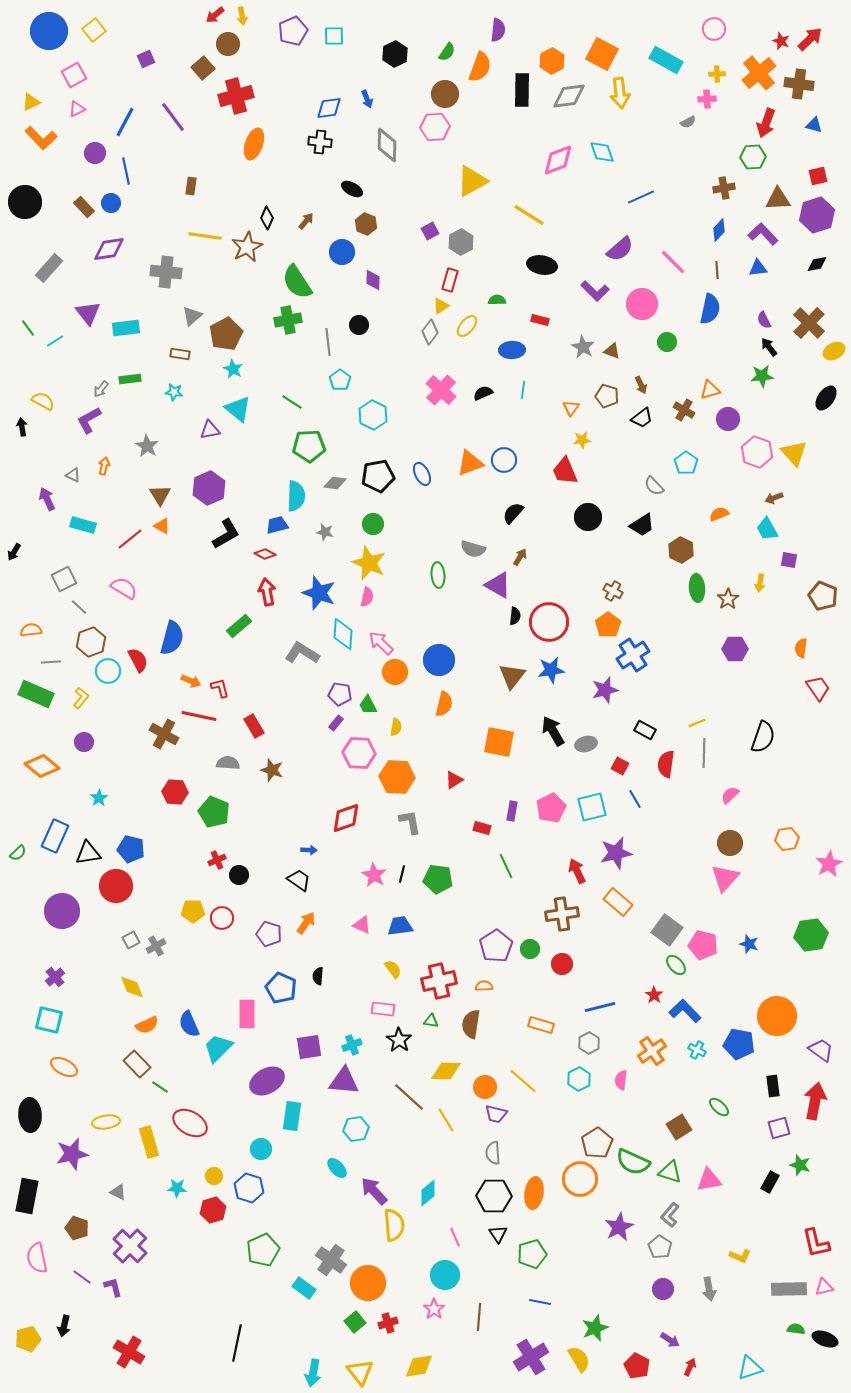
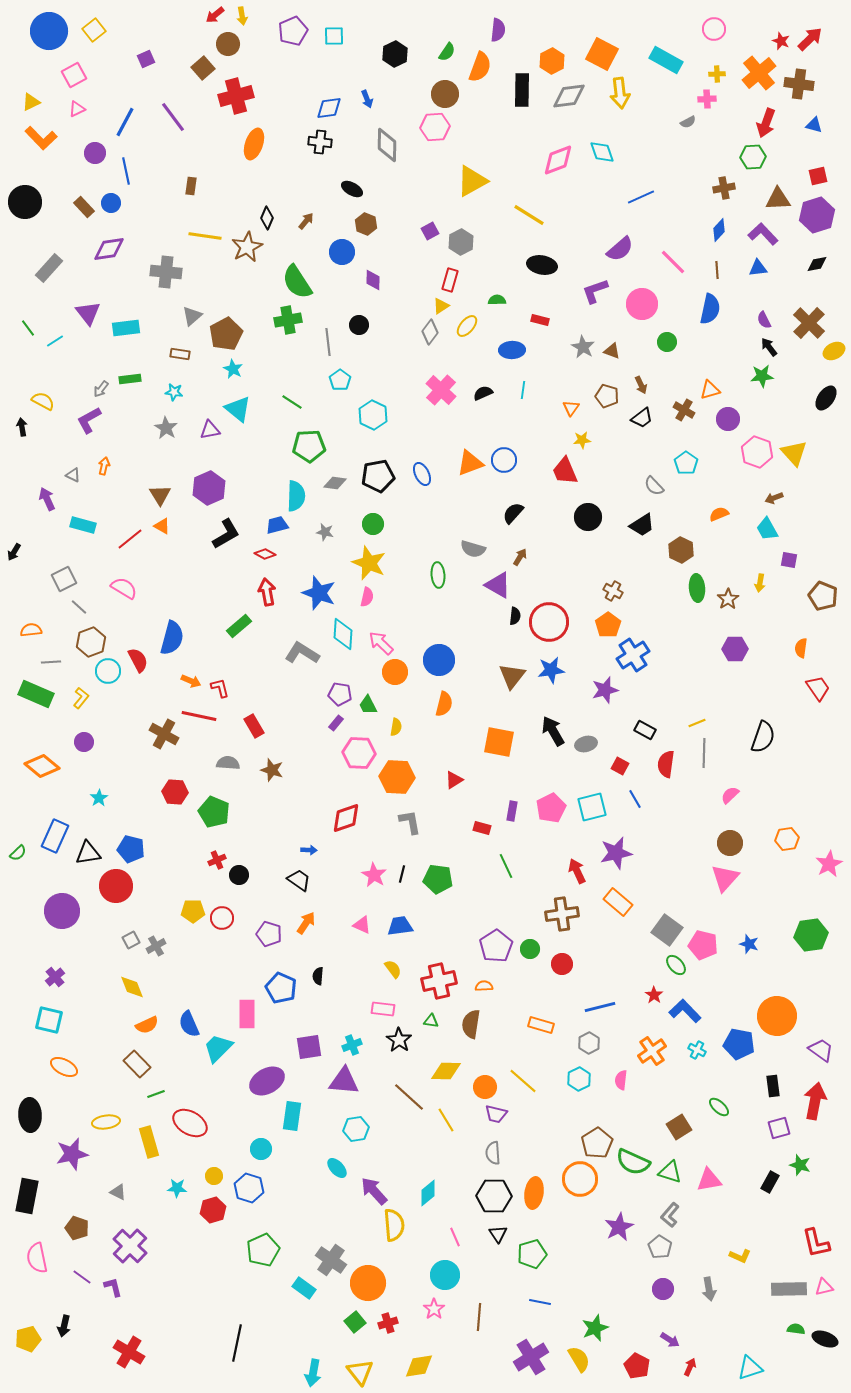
purple L-shape at (595, 291): rotated 116 degrees clockwise
gray star at (147, 446): moved 19 px right, 18 px up
green line at (160, 1087): moved 4 px left, 7 px down; rotated 54 degrees counterclockwise
